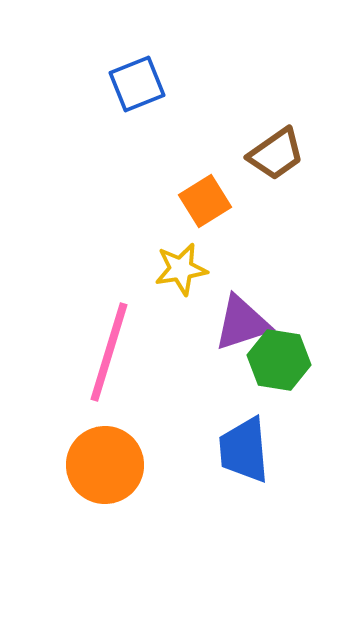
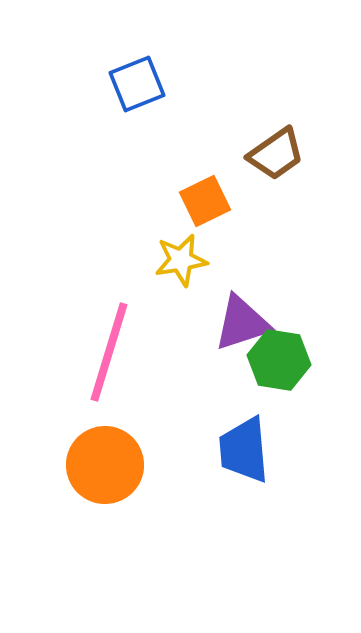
orange square: rotated 6 degrees clockwise
yellow star: moved 9 px up
